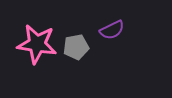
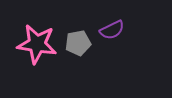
gray pentagon: moved 2 px right, 4 px up
